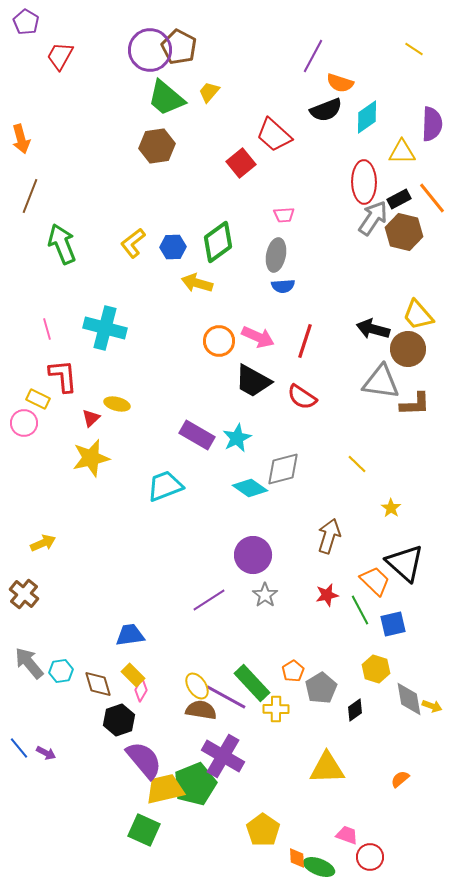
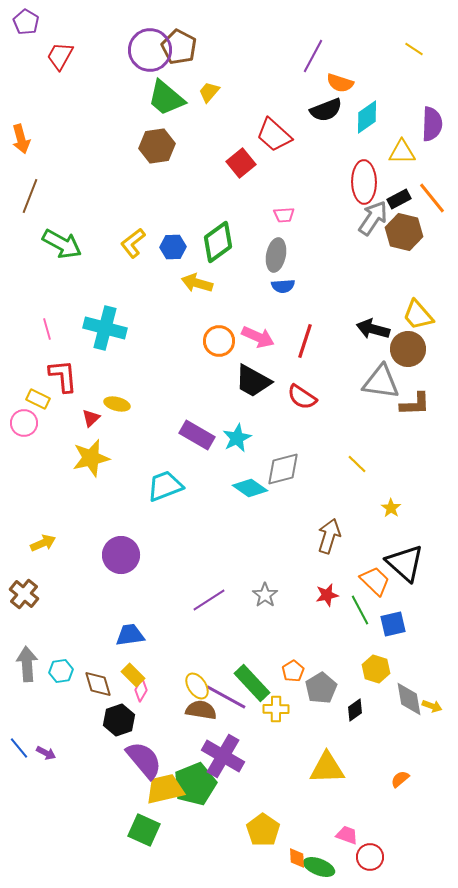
green arrow at (62, 244): rotated 141 degrees clockwise
purple circle at (253, 555): moved 132 px left
gray arrow at (29, 663): moved 2 px left, 1 px down; rotated 36 degrees clockwise
